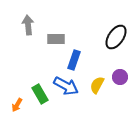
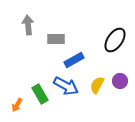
black ellipse: moved 1 px left, 3 px down
blue rectangle: rotated 42 degrees clockwise
purple circle: moved 4 px down
